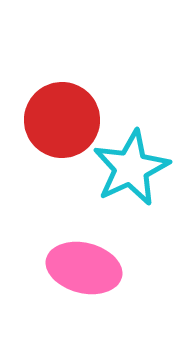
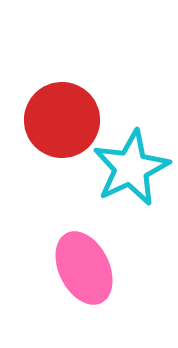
pink ellipse: rotated 50 degrees clockwise
